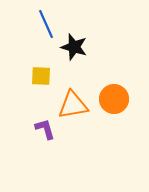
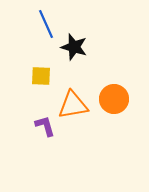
purple L-shape: moved 3 px up
